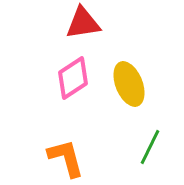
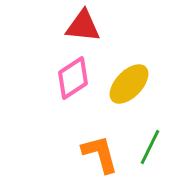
red triangle: moved 3 px down; rotated 15 degrees clockwise
yellow ellipse: rotated 66 degrees clockwise
orange L-shape: moved 34 px right, 4 px up
